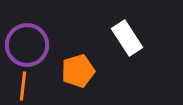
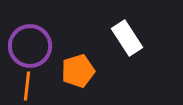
purple circle: moved 3 px right, 1 px down
orange line: moved 4 px right
